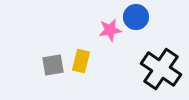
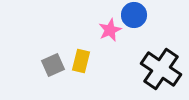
blue circle: moved 2 px left, 2 px up
pink star: rotated 15 degrees counterclockwise
gray square: rotated 15 degrees counterclockwise
